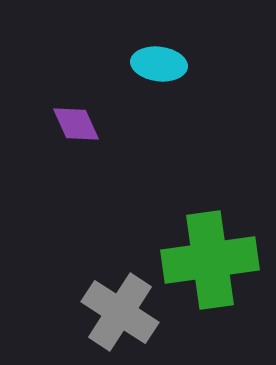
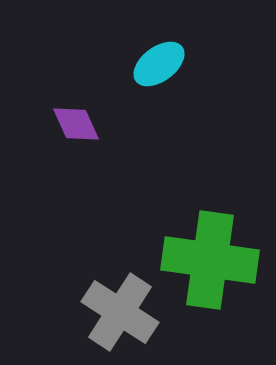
cyan ellipse: rotated 44 degrees counterclockwise
green cross: rotated 16 degrees clockwise
